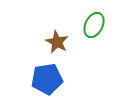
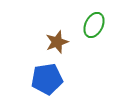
brown star: rotated 25 degrees clockwise
